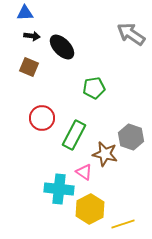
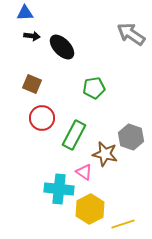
brown square: moved 3 px right, 17 px down
